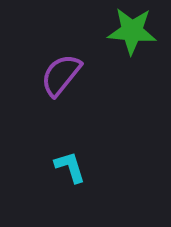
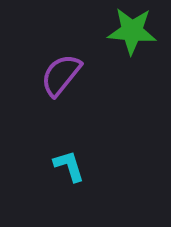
cyan L-shape: moved 1 px left, 1 px up
